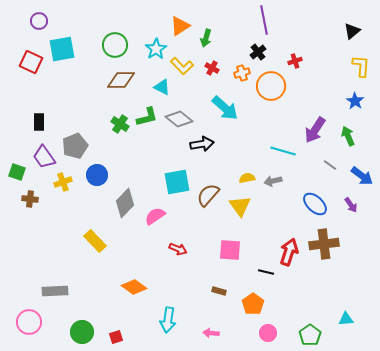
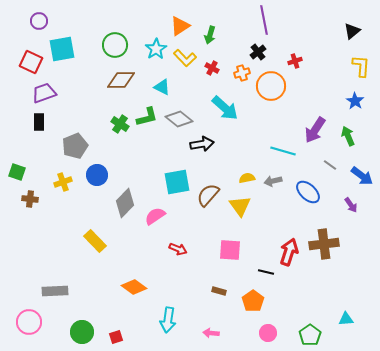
green arrow at (206, 38): moved 4 px right, 3 px up
yellow L-shape at (182, 66): moved 3 px right, 8 px up
purple trapezoid at (44, 157): moved 64 px up; rotated 105 degrees clockwise
blue ellipse at (315, 204): moved 7 px left, 12 px up
orange pentagon at (253, 304): moved 3 px up
